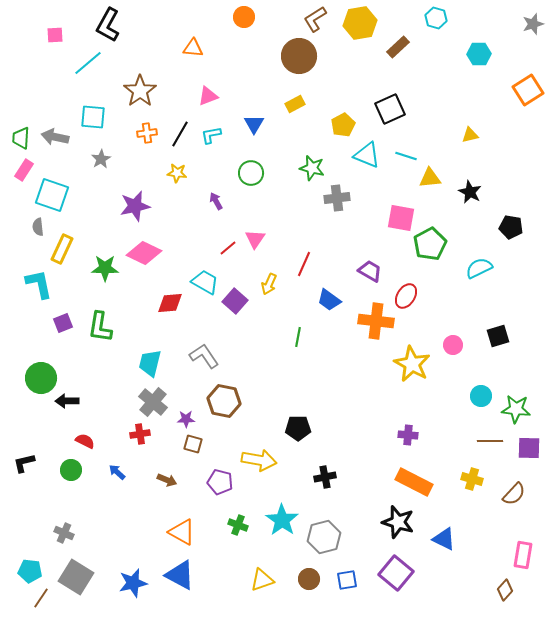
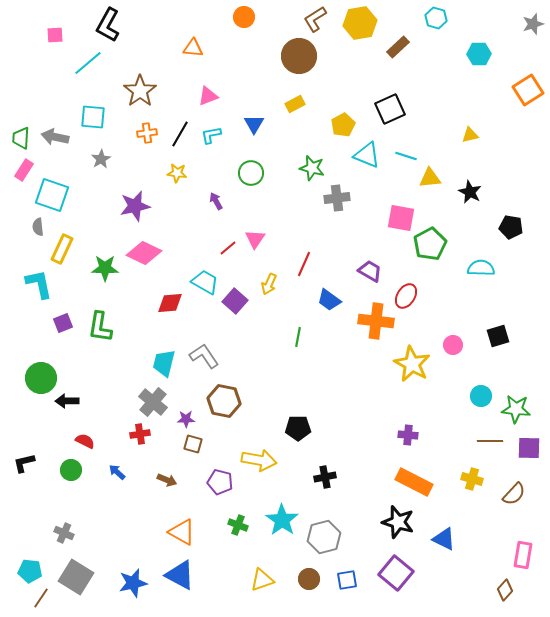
cyan semicircle at (479, 268): moved 2 px right; rotated 28 degrees clockwise
cyan trapezoid at (150, 363): moved 14 px right
